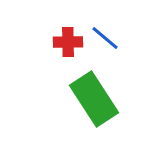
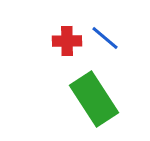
red cross: moved 1 px left, 1 px up
